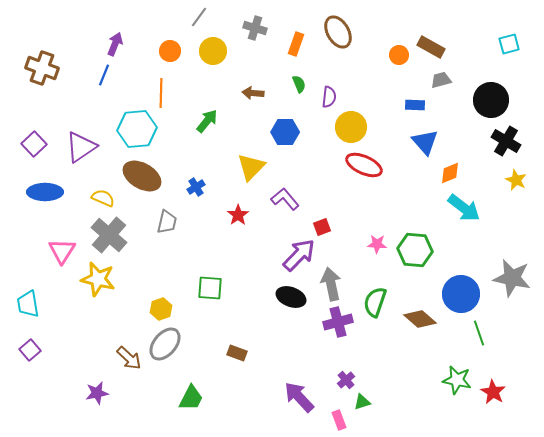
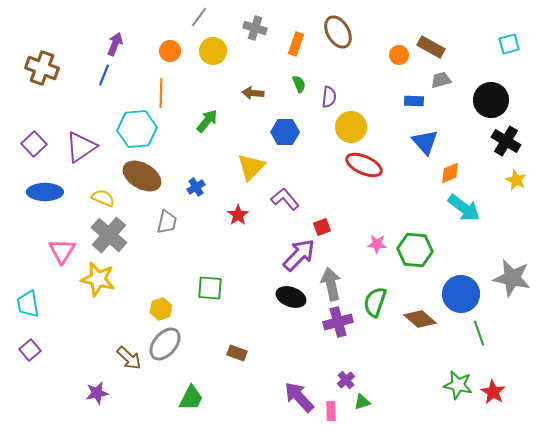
blue rectangle at (415, 105): moved 1 px left, 4 px up
green star at (457, 380): moved 1 px right, 5 px down
pink rectangle at (339, 420): moved 8 px left, 9 px up; rotated 18 degrees clockwise
